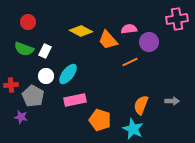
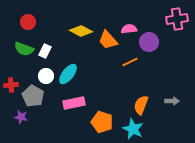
pink rectangle: moved 1 px left, 3 px down
orange pentagon: moved 2 px right, 2 px down
